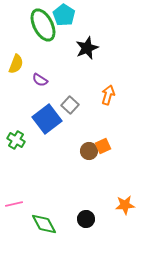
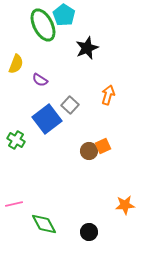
black circle: moved 3 px right, 13 px down
